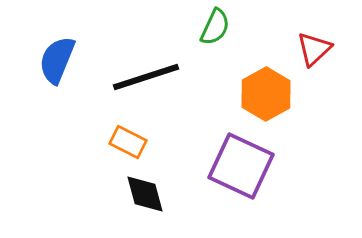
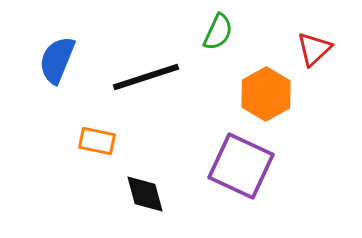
green semicircle: moved 3 px right, 5 px down
orange rectangle: moved 31 px left, 1 px up; rotated 15 degrees counterclockwise
